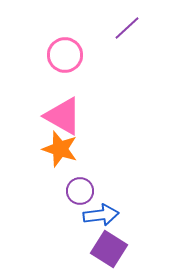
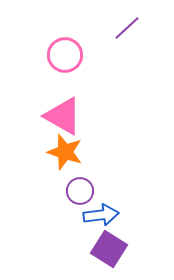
orange star: moved 5 px right, 3 px down
